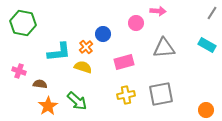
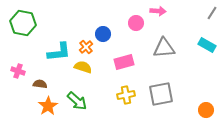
pink cross: moved 1 px left
